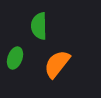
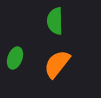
green semicircle: moved 16 px right, 5 px up
